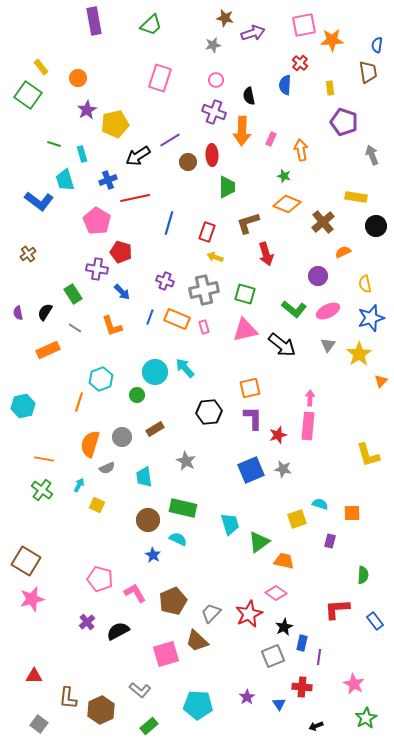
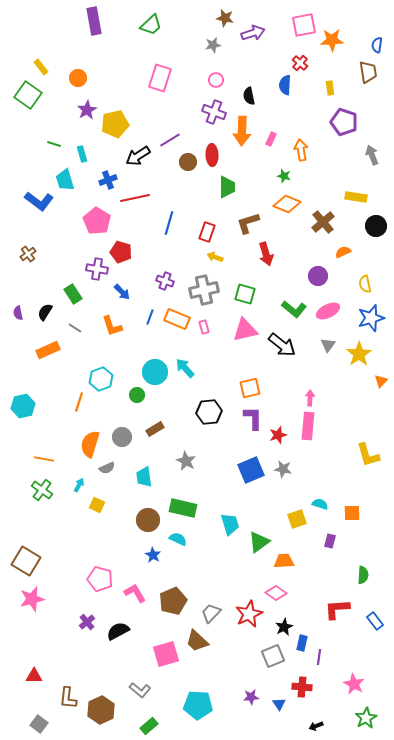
orange trapezoid at (284, 561): rotated 15 degrees counterclockwise
purple star at (247, 697): moved 4 px right; rotated 28 degrees clockwise
